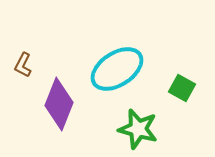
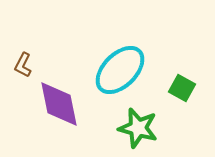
cyan ellipse: moved 3 px right, 1 px down; rotated 12 degrees counterclockwise
purple diamond: rotated 33 degrees counterclockwise
green star: moved 1 px up
